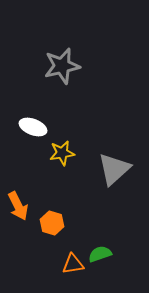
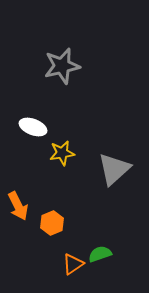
orange hexagon: rotated 20 degrees clockwise
orange triangle: rotated 25 degrees counterclockwise
